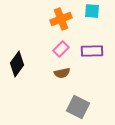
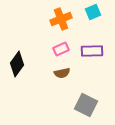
cyan square: moved 1 px right, 1 px down; rotated 28 degrees counterclockwise
pink rectangle: rotated 21 degrees clockwise
gray square: moved 8 px right, 2 px up
